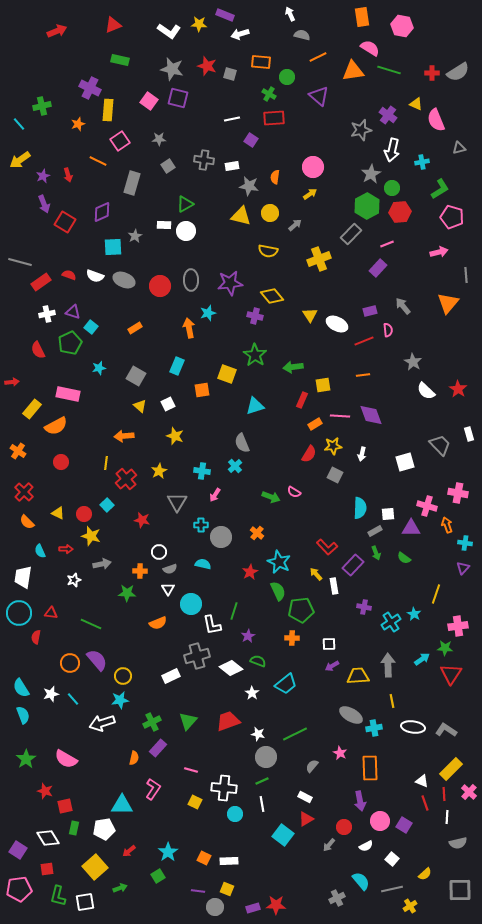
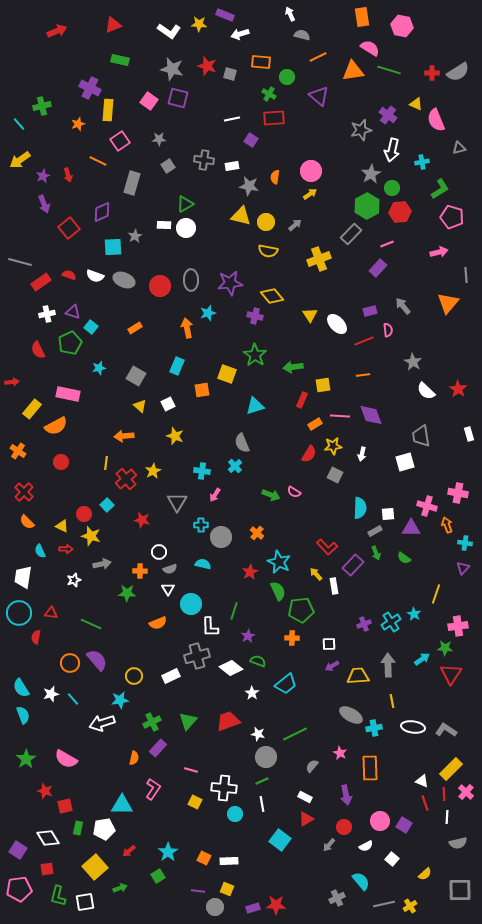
pink circle at (313, 167): moved 2 px left, 4 px down
yellow circle at (270, 213): moved 4 px left, 9 px down
red square at (65, 222): moved 4 px right, 6 px down; rotated 20 degrees clockwise
white circle at (186, 231): moved 3 px up
white ellipse at (337, 324): rotated 20 degrees clockwise
orange arrow at (189, 328): moved 2 px left
gray trapezoid at (440, 445): moved 19 px left, 9 px up; rotated 145 degrees counterclockwise
yellow star at (159, 471): moved 6 px left
green arrow at (271, 497): moved 2 px up
yellow triangle at (58, 513): moved 4 px right, 13 px down
purple cross at (364, 607): moved 17 px down; rotated 32 degrees counterclockwise
white L-shape at (212, 625): moved 2 px left, 2 px down; rotated 10 degrees clockwise
yellow circle at (123, 676): moved 11 px right
pink cross at (469, 792): moved 3 px left
purple arrow at (360, 801): moved 14 px left, 6 px up
green rectangle at (74, 828): moved 4 px right
cyan square at (283, 835): moved 3 px left, 5 px down
gray line at (392, 889): moved 8 px left, 15 px down
